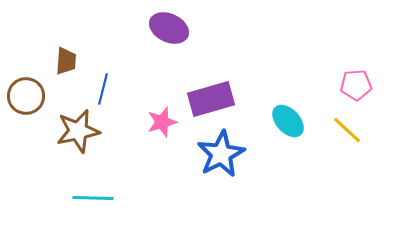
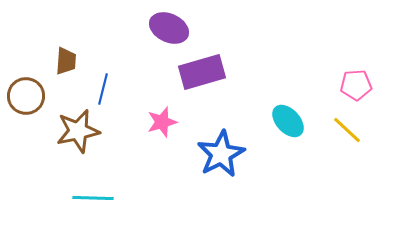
purple rectangle: moved 9 px left, 27 px up
